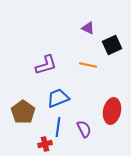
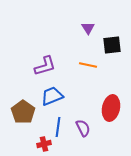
purple triangle: rotated 32 degrees clockwise
black square: rotated 18 degrees clockwise
purple L-shape: moved 1 px left, 1 px down
blue trapezoid: moved 6 px left, 2 px up
red ellipse: moved 1 px left, 3 px up
purple semicircle: moved 1 px left, 1 px up
red cross: moved 1 px left
